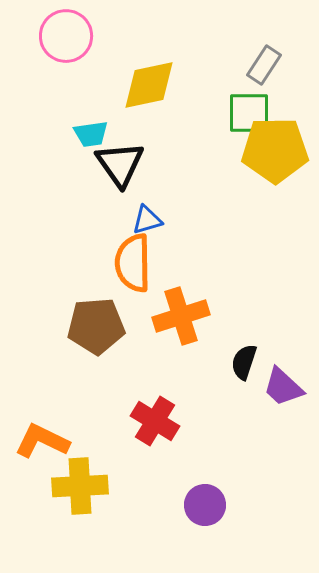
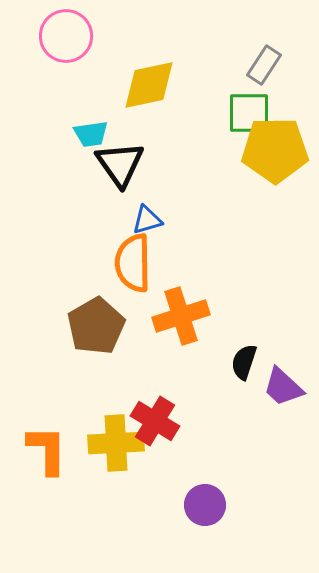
brown pentagon: rotated 26 degrees counterclockwise
orange L-shape: moved 5 px right, 9 px down; rotated 64 degrees clockwise
yellow cross: moved 36 px right, 43 px up
